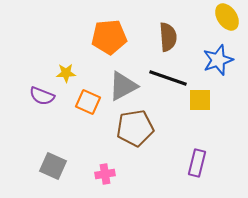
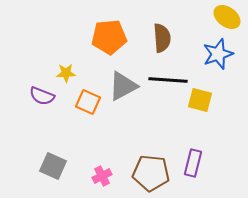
yellow ellipse: rotated 20 degrees counterclockwise
brown semicircle: moved 6 px left, 1 px down
blue star: moved 6 px up
black line: moved 2 px down; rotated 15 degrees counterclockwise
yellow square: rotated 15 degrees clockwise
brown pentagon: moved 16 px right, 45 px down; rotated 15 degrees clockwise
purple rectangle: moved 4 px left
pink cross: moved 3 px left, 2 px down; rotated 18 degrees counterclockwise
